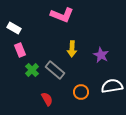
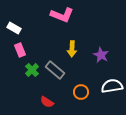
red semicircle: moved 3 px down; rotated 152 degrees clockwise
